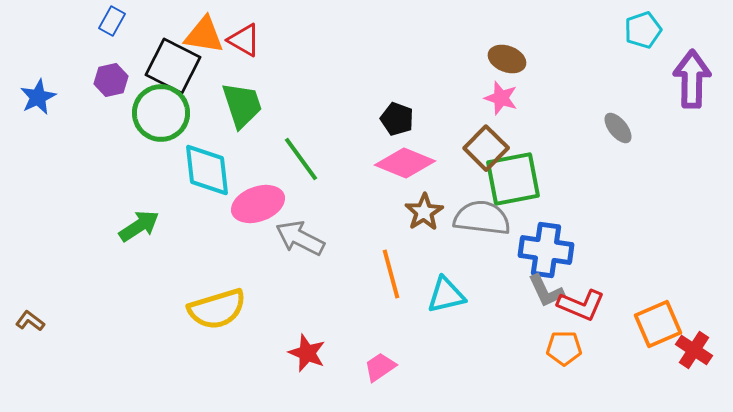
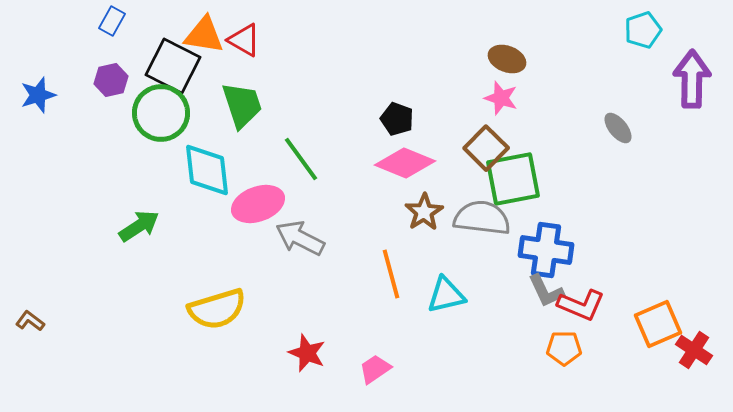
blue star: moved 2 px up; rotated 9 degrees clockwise
pink trapezoid: moved 5 px left, 2 px down
